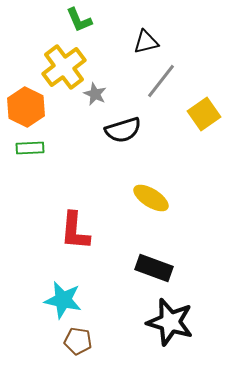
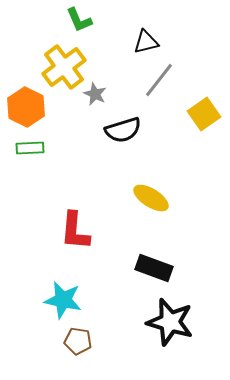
gray line: moved 2 px left, 1 px up
